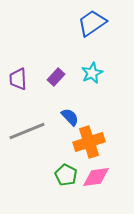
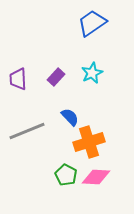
pink diamond: rotated 12 degrees clockwise
